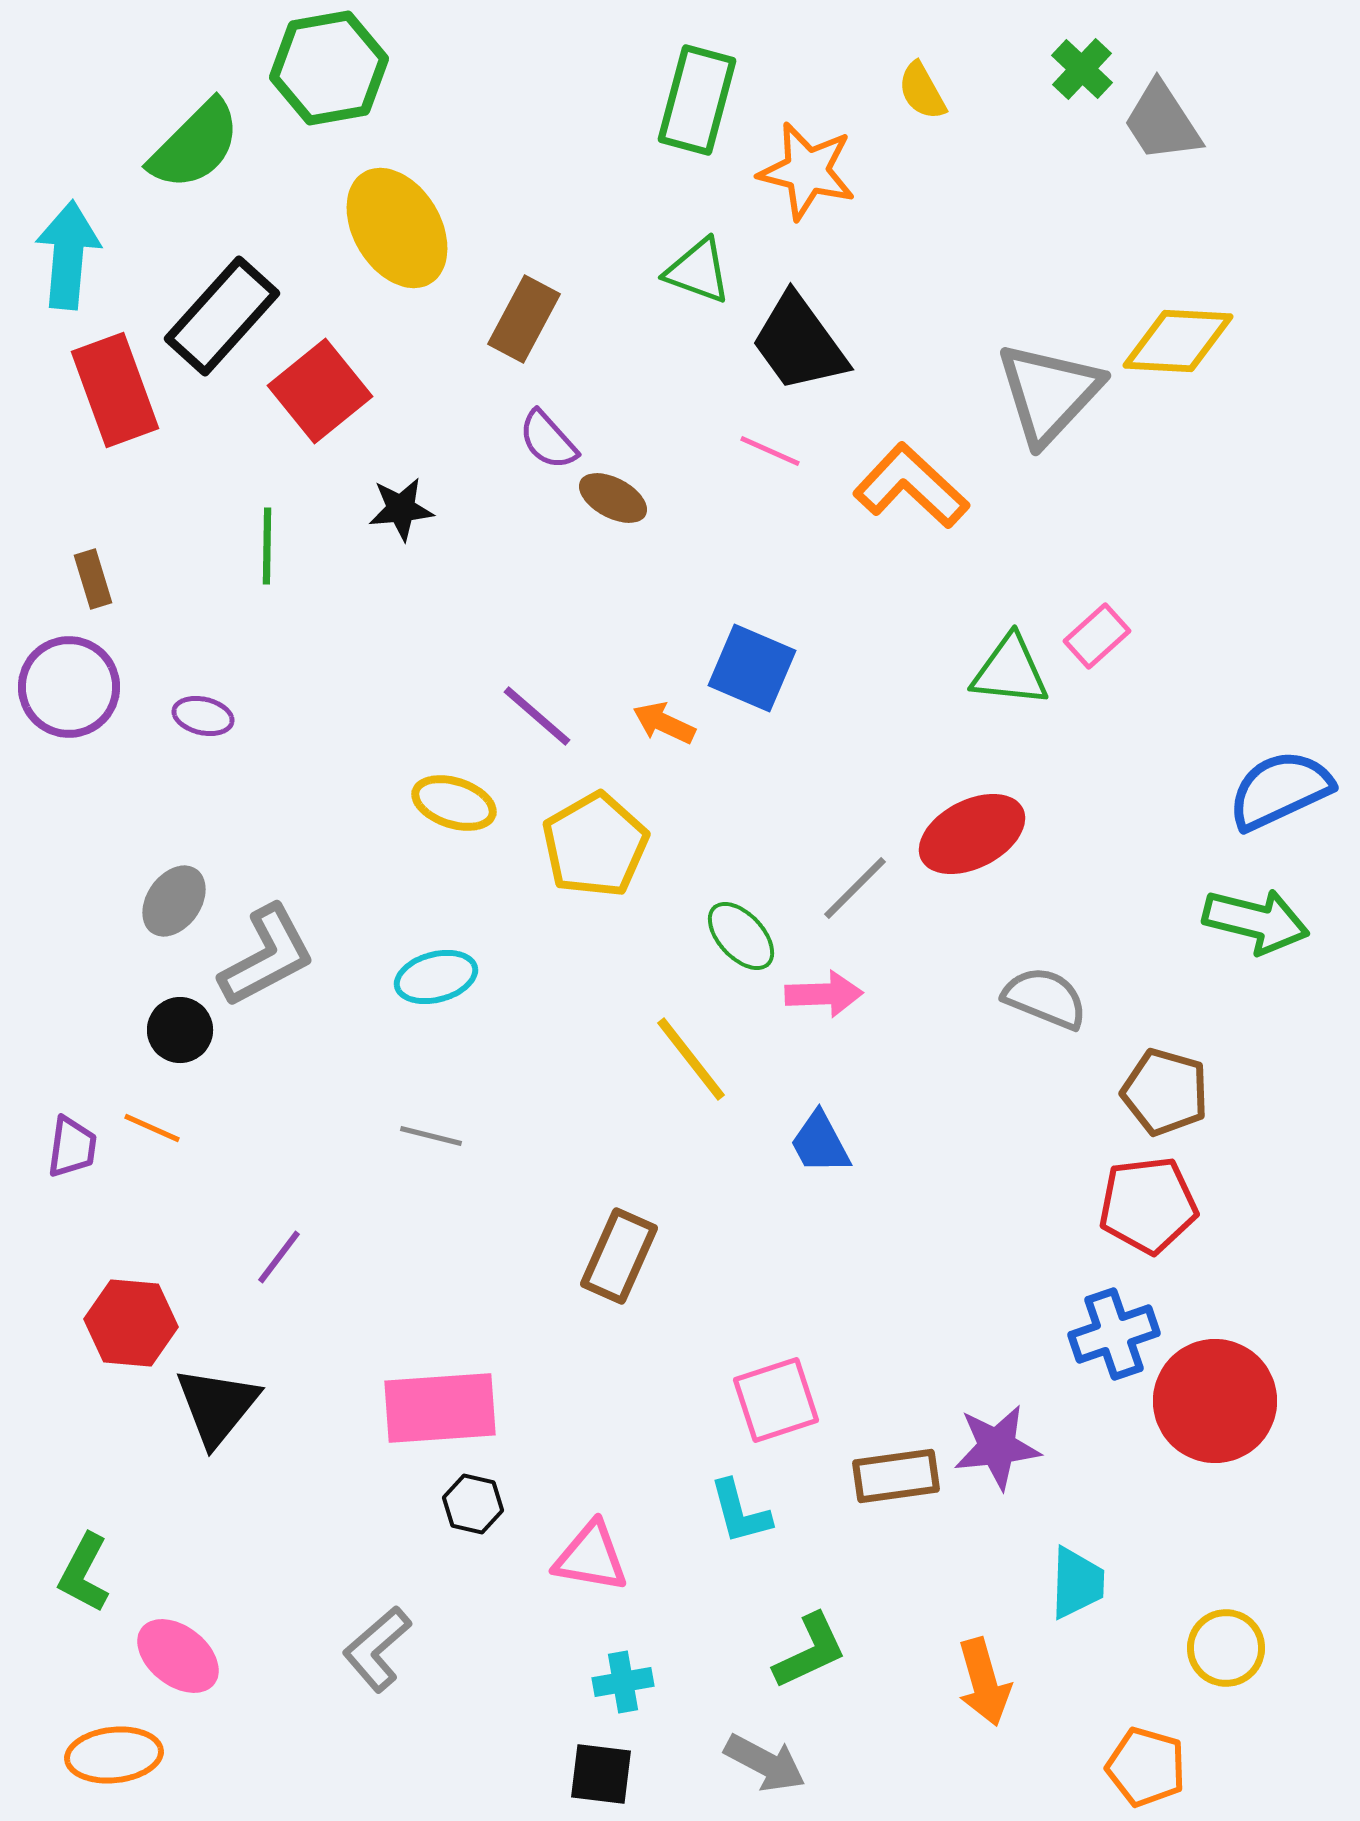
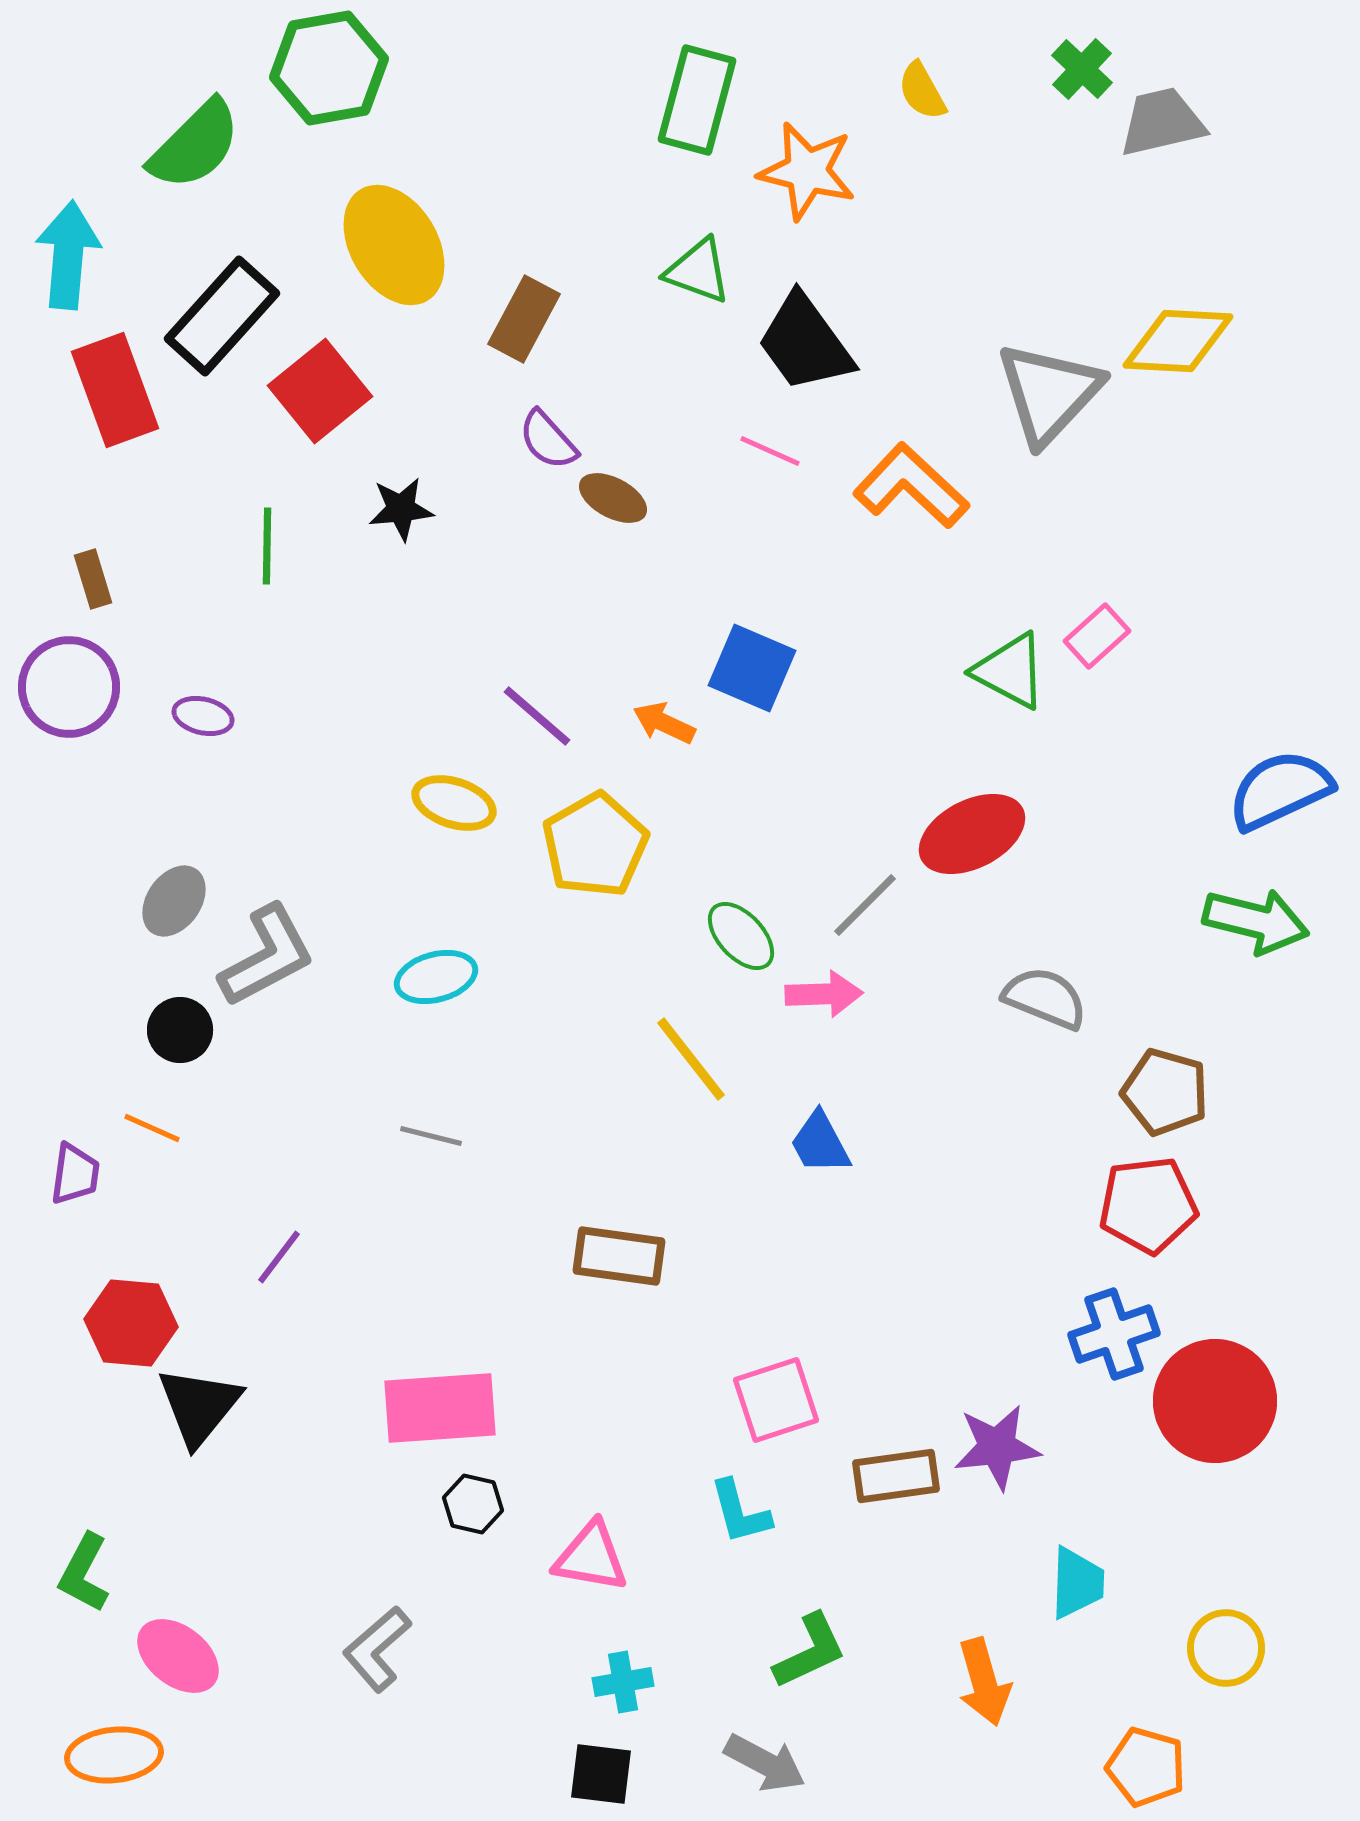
gray trapezoid at (1162, 122): rotated 110 degrees clockwise
yellow ellipse at (397, 228): moved 3 px left, 17 px down
black trapezoid at (799, 343): moved 6 px right
green triangle at (1010, 671): rotated 22 degrees clockwise
gray line at (855, 888): moved 10 px right, 17 px down
purple trapezoid at (72, 1147): moved 3 px right, 27 px down
brown rectangle at (619, 1256): rotated 74 degrees clockwise
black triangle at (217, 1406): moved 18 px left
